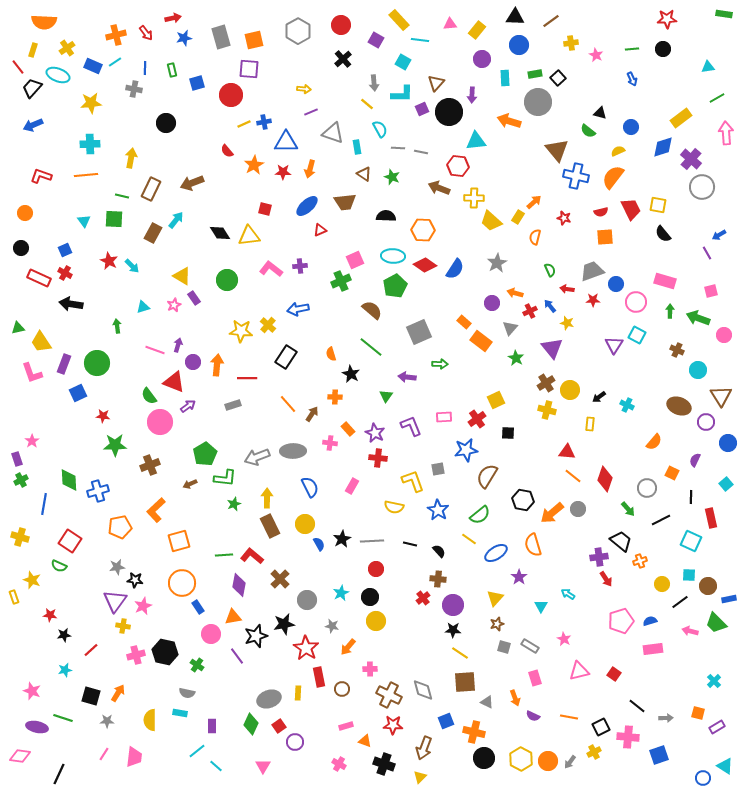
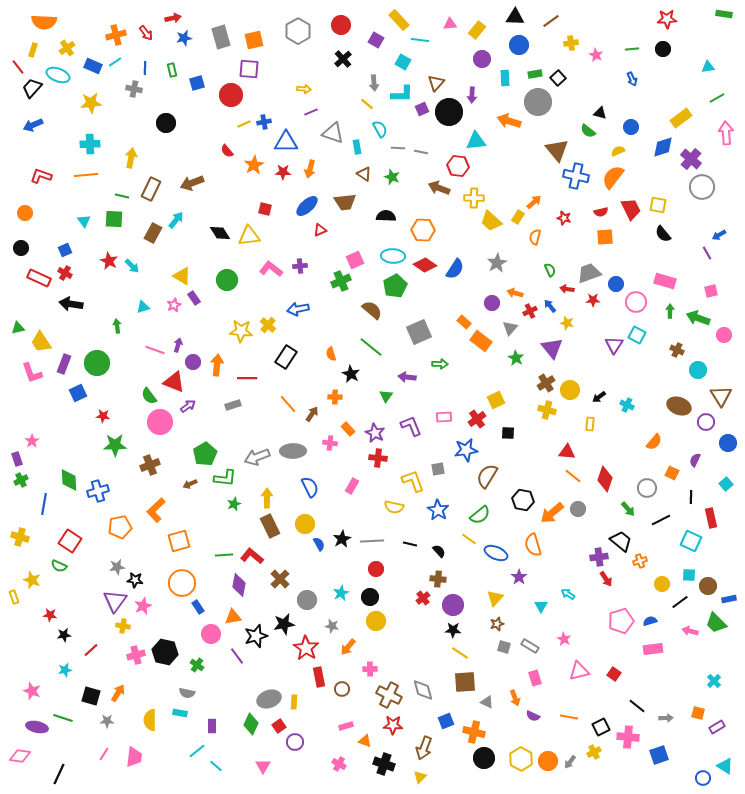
gray trapezoid at (592, 271): moved 3 px left, 2 px down
blue ellipse at (496, 553): rotated 55 degrees clockwise
yellow rectangle at (298, 693): moved 4 px left, 9 px down
